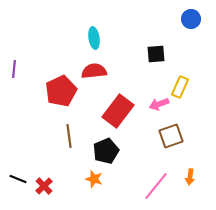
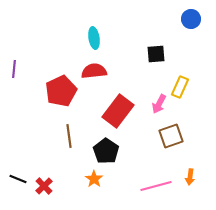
pink arrow: rotated 42 degrees counterclockwise
black pentagon: rotated 15 degrees counterclockwise
orange star: rotated 18 degrees clockwise
pink line: rotated 36 degrees clockwise
